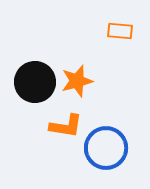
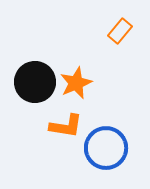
orange rectangle: rotated 55 degrees counterclockwise
orange star: moved 1 px left, 2 px down; rotated 8 degrees counterclockwise
